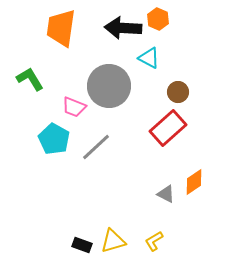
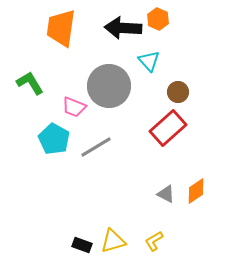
cyan triangle: moved 3 px down; rotated 20 degrees clockwise
green L-shape: moved 4 px down
gray line: rotated 12 degrees clockwise
orange diamond: moved 2 px right, 9 px down
